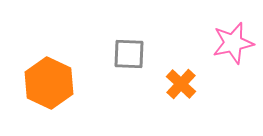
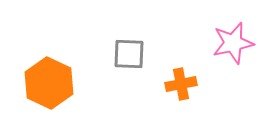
orange cross: rotated 36 degrees clockwise
